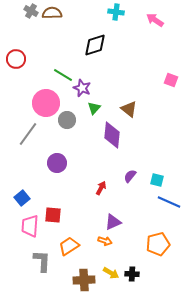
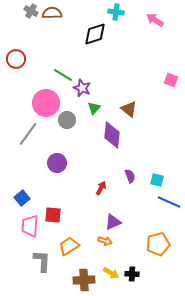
black diamond: moved 11 px up
purple semicircle: rotated 120 degrees clockwise
